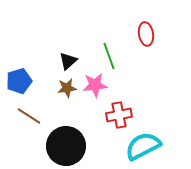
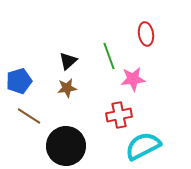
pink star: moved 38 px right, 6 px up
